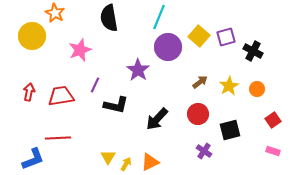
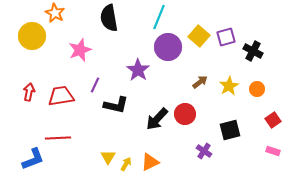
red circle: moved 13 px left
